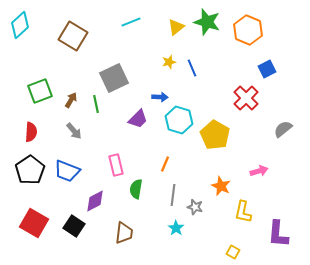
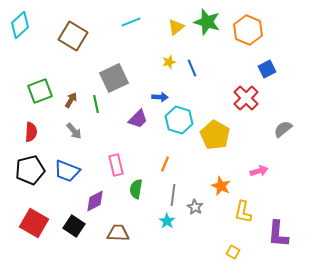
black pentagon: rotated 20 degrees clockwise
gray star: rotated 14 degrees clockwise
cyan star: moved 9 px left, 7 px up
brown trapezoid: moved 6 px left; rotated 95 degrees counterclockwise
